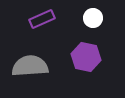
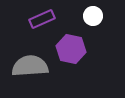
white circle: moved 2 px up
purple hexagon: moved 15 px left, 8 px up
